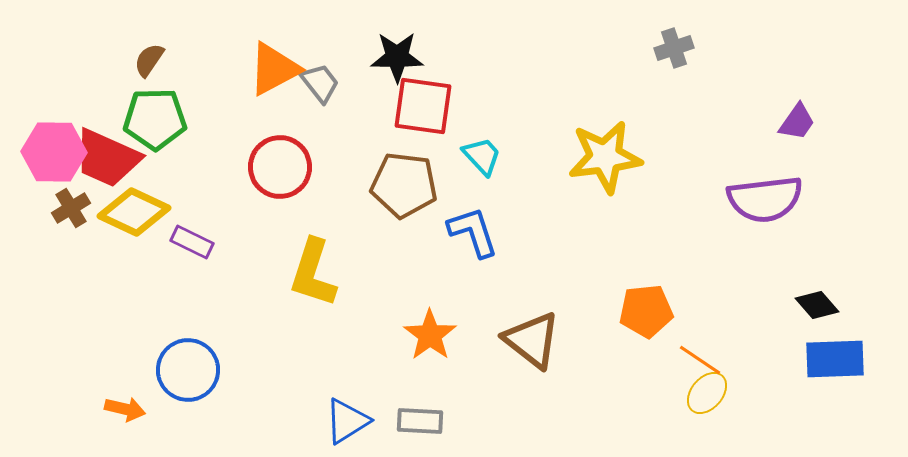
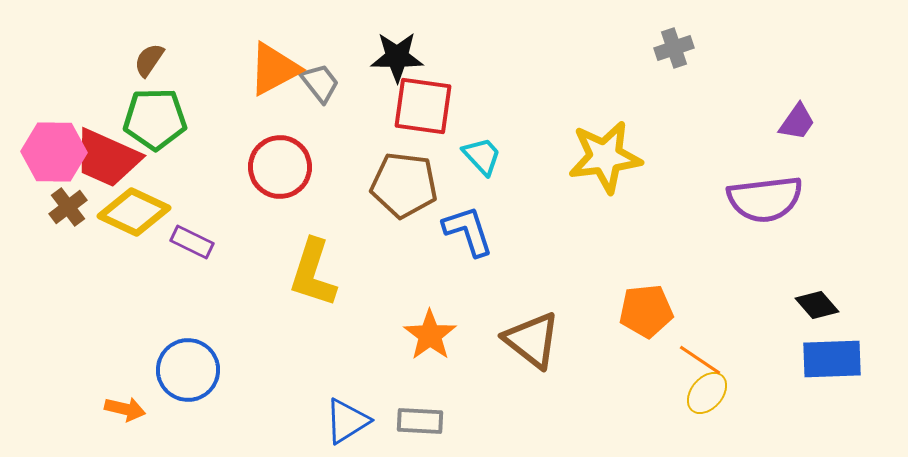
brown cross: moved 3 px left, 1 px up; rotated 6 degrees counterclockwise
blue L-shape: moved 5 px left, 1 px up
blue rectangle: moved 3 px left
